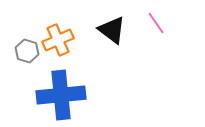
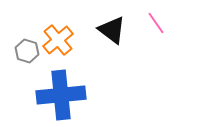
orange cross: rotated 16 degrees counterclockwise
